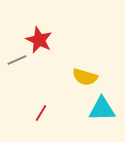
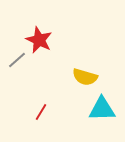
gray line: rotated 18 degrees counterclockwise
red line: moved 1 px up
